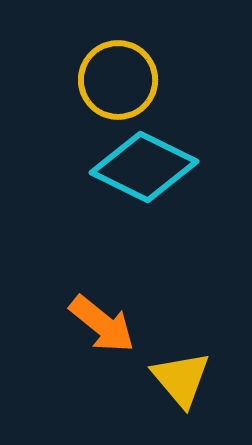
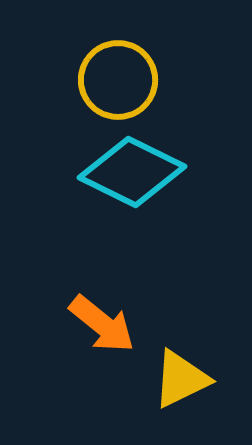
cyan diamond: moved 12 px left, 5 px down
yellow triangle: rotated 44 degrees clockwise
